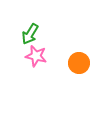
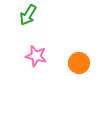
green arrow: moved 2 px left, 19 px up
